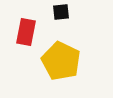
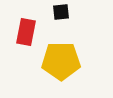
yellow pentagon: rotated 27 degrees counterclockwise
